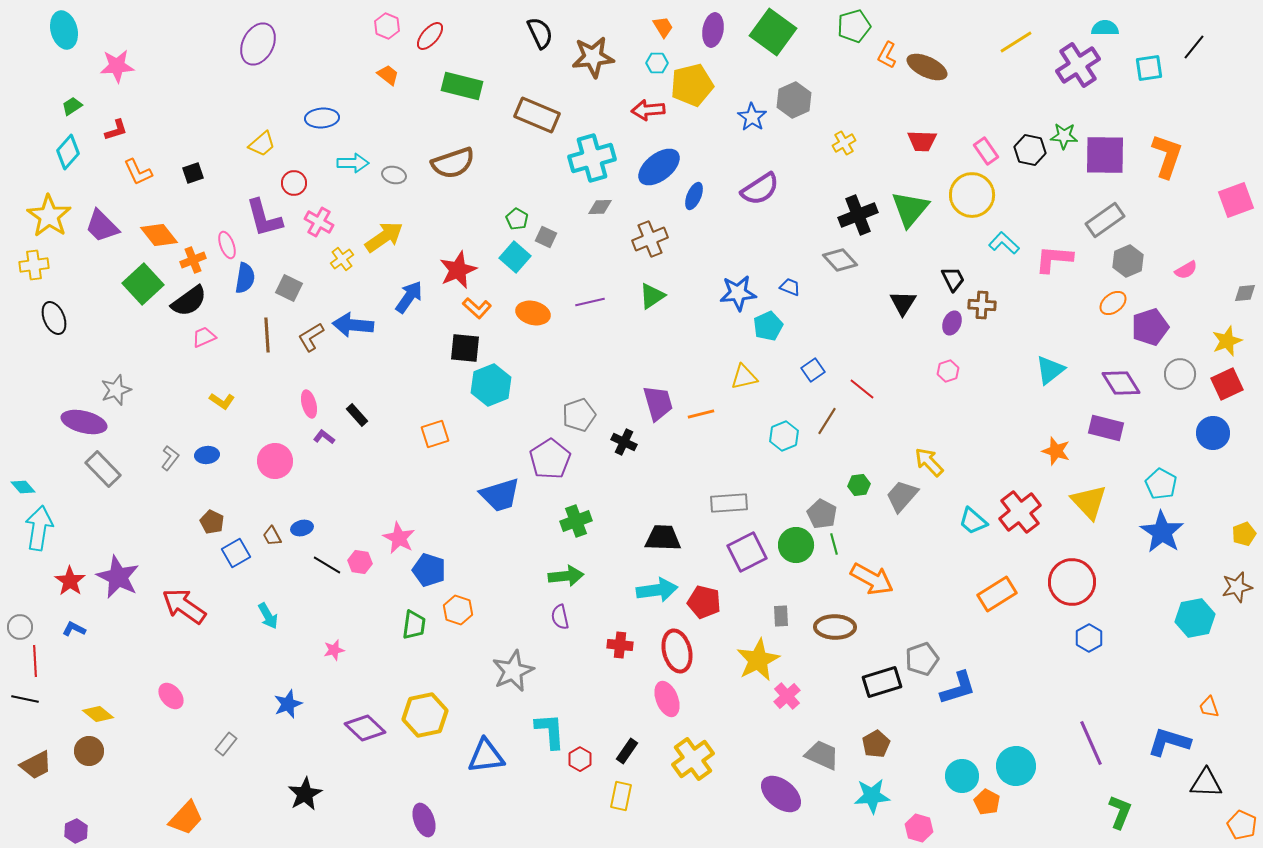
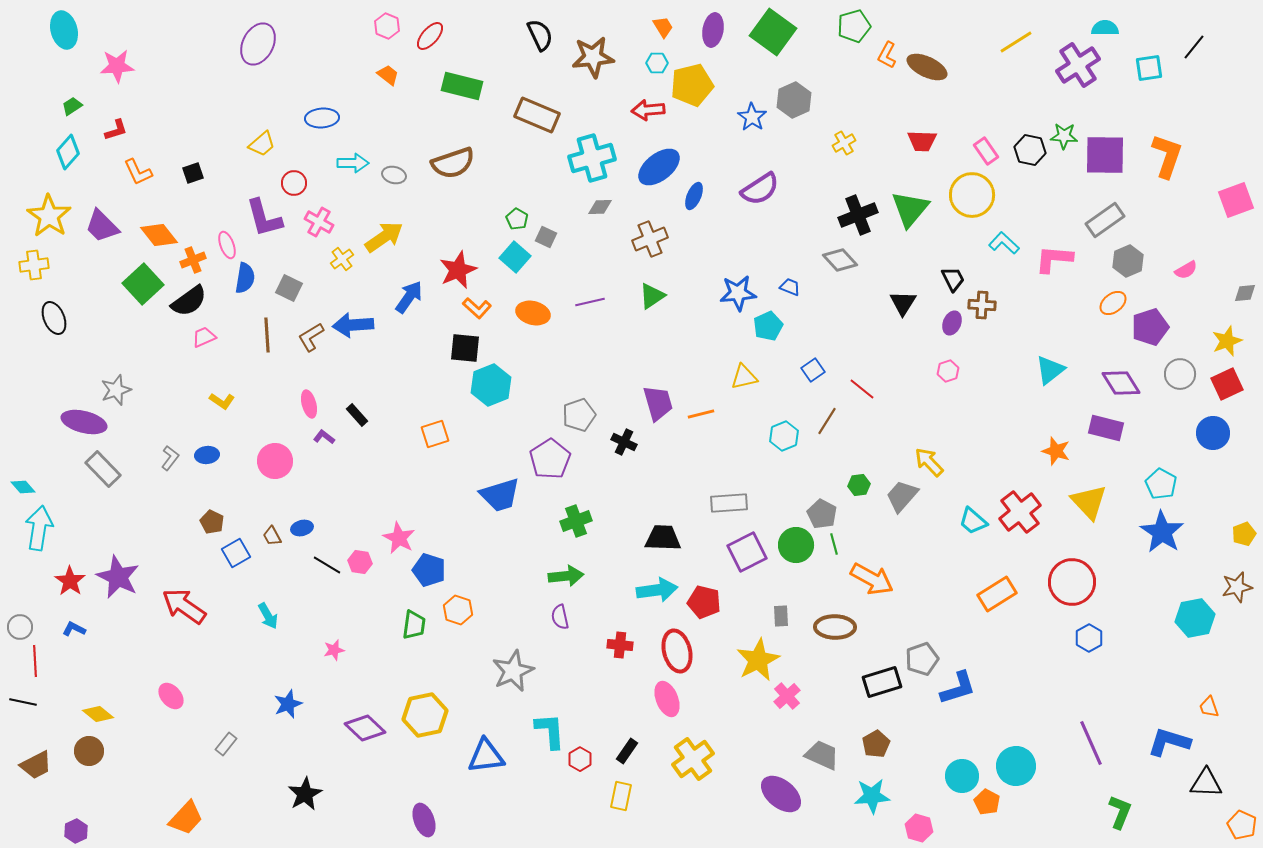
black semicircle at (540, 33): moved 2 px down
blue arrow at (353, 325): rotated 9 degrees counterclockwise
black line at (25, 699): moved 2 px left, 3 px down
